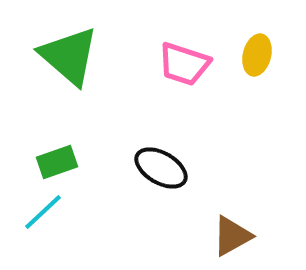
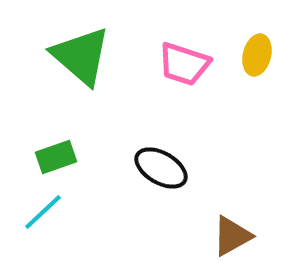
green triangle: moved 12 px right
green rectangle: moved 1 px left, 5 px up
